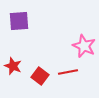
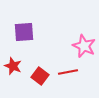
purple square: moved 5 px right, 11 px down
